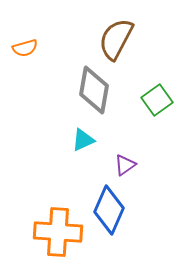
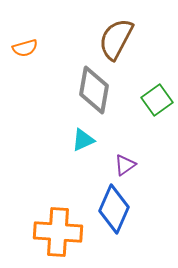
blue diamond: moved 5 px right, 1 px up
